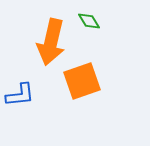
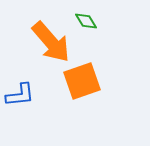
green diamond: moved 3 px left
orange arrow: rotated 54 degrees counterclockwise
